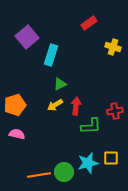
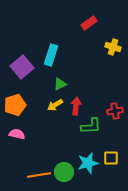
purple square: moved 5 px left, 30 px down
